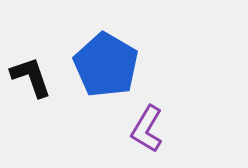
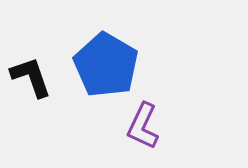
purple L-shape: moved 4 px left, 3 px up; rotated 6 degrees counterclockwise
